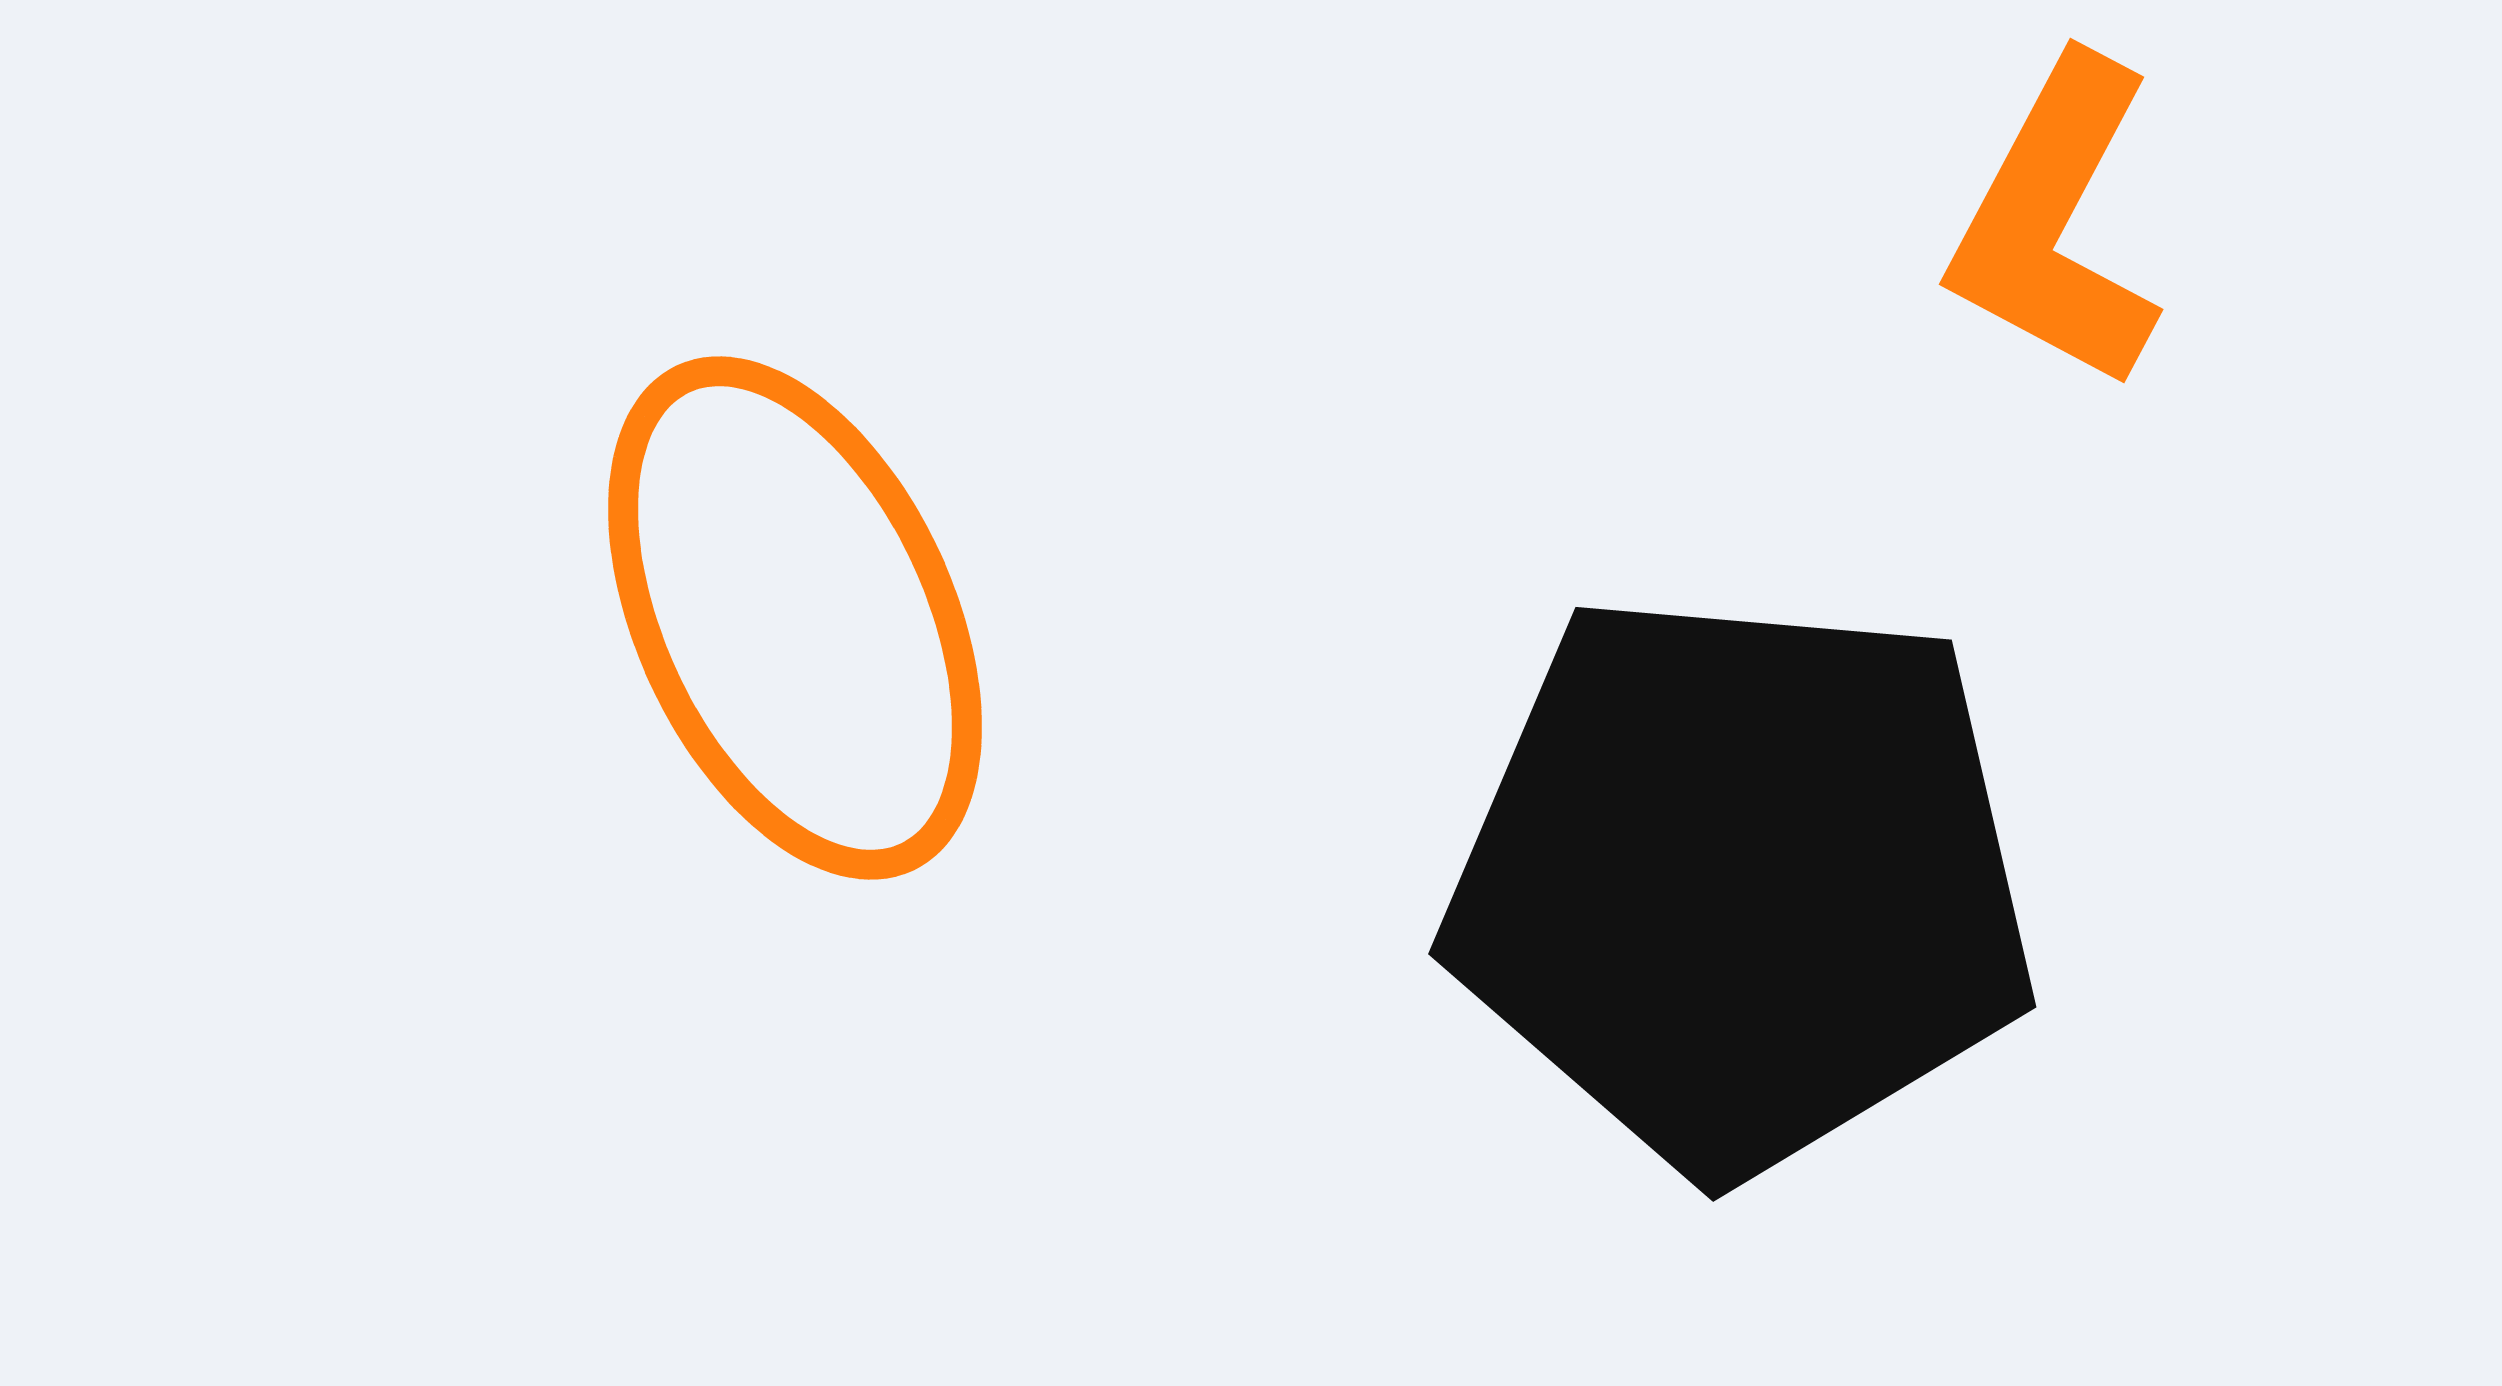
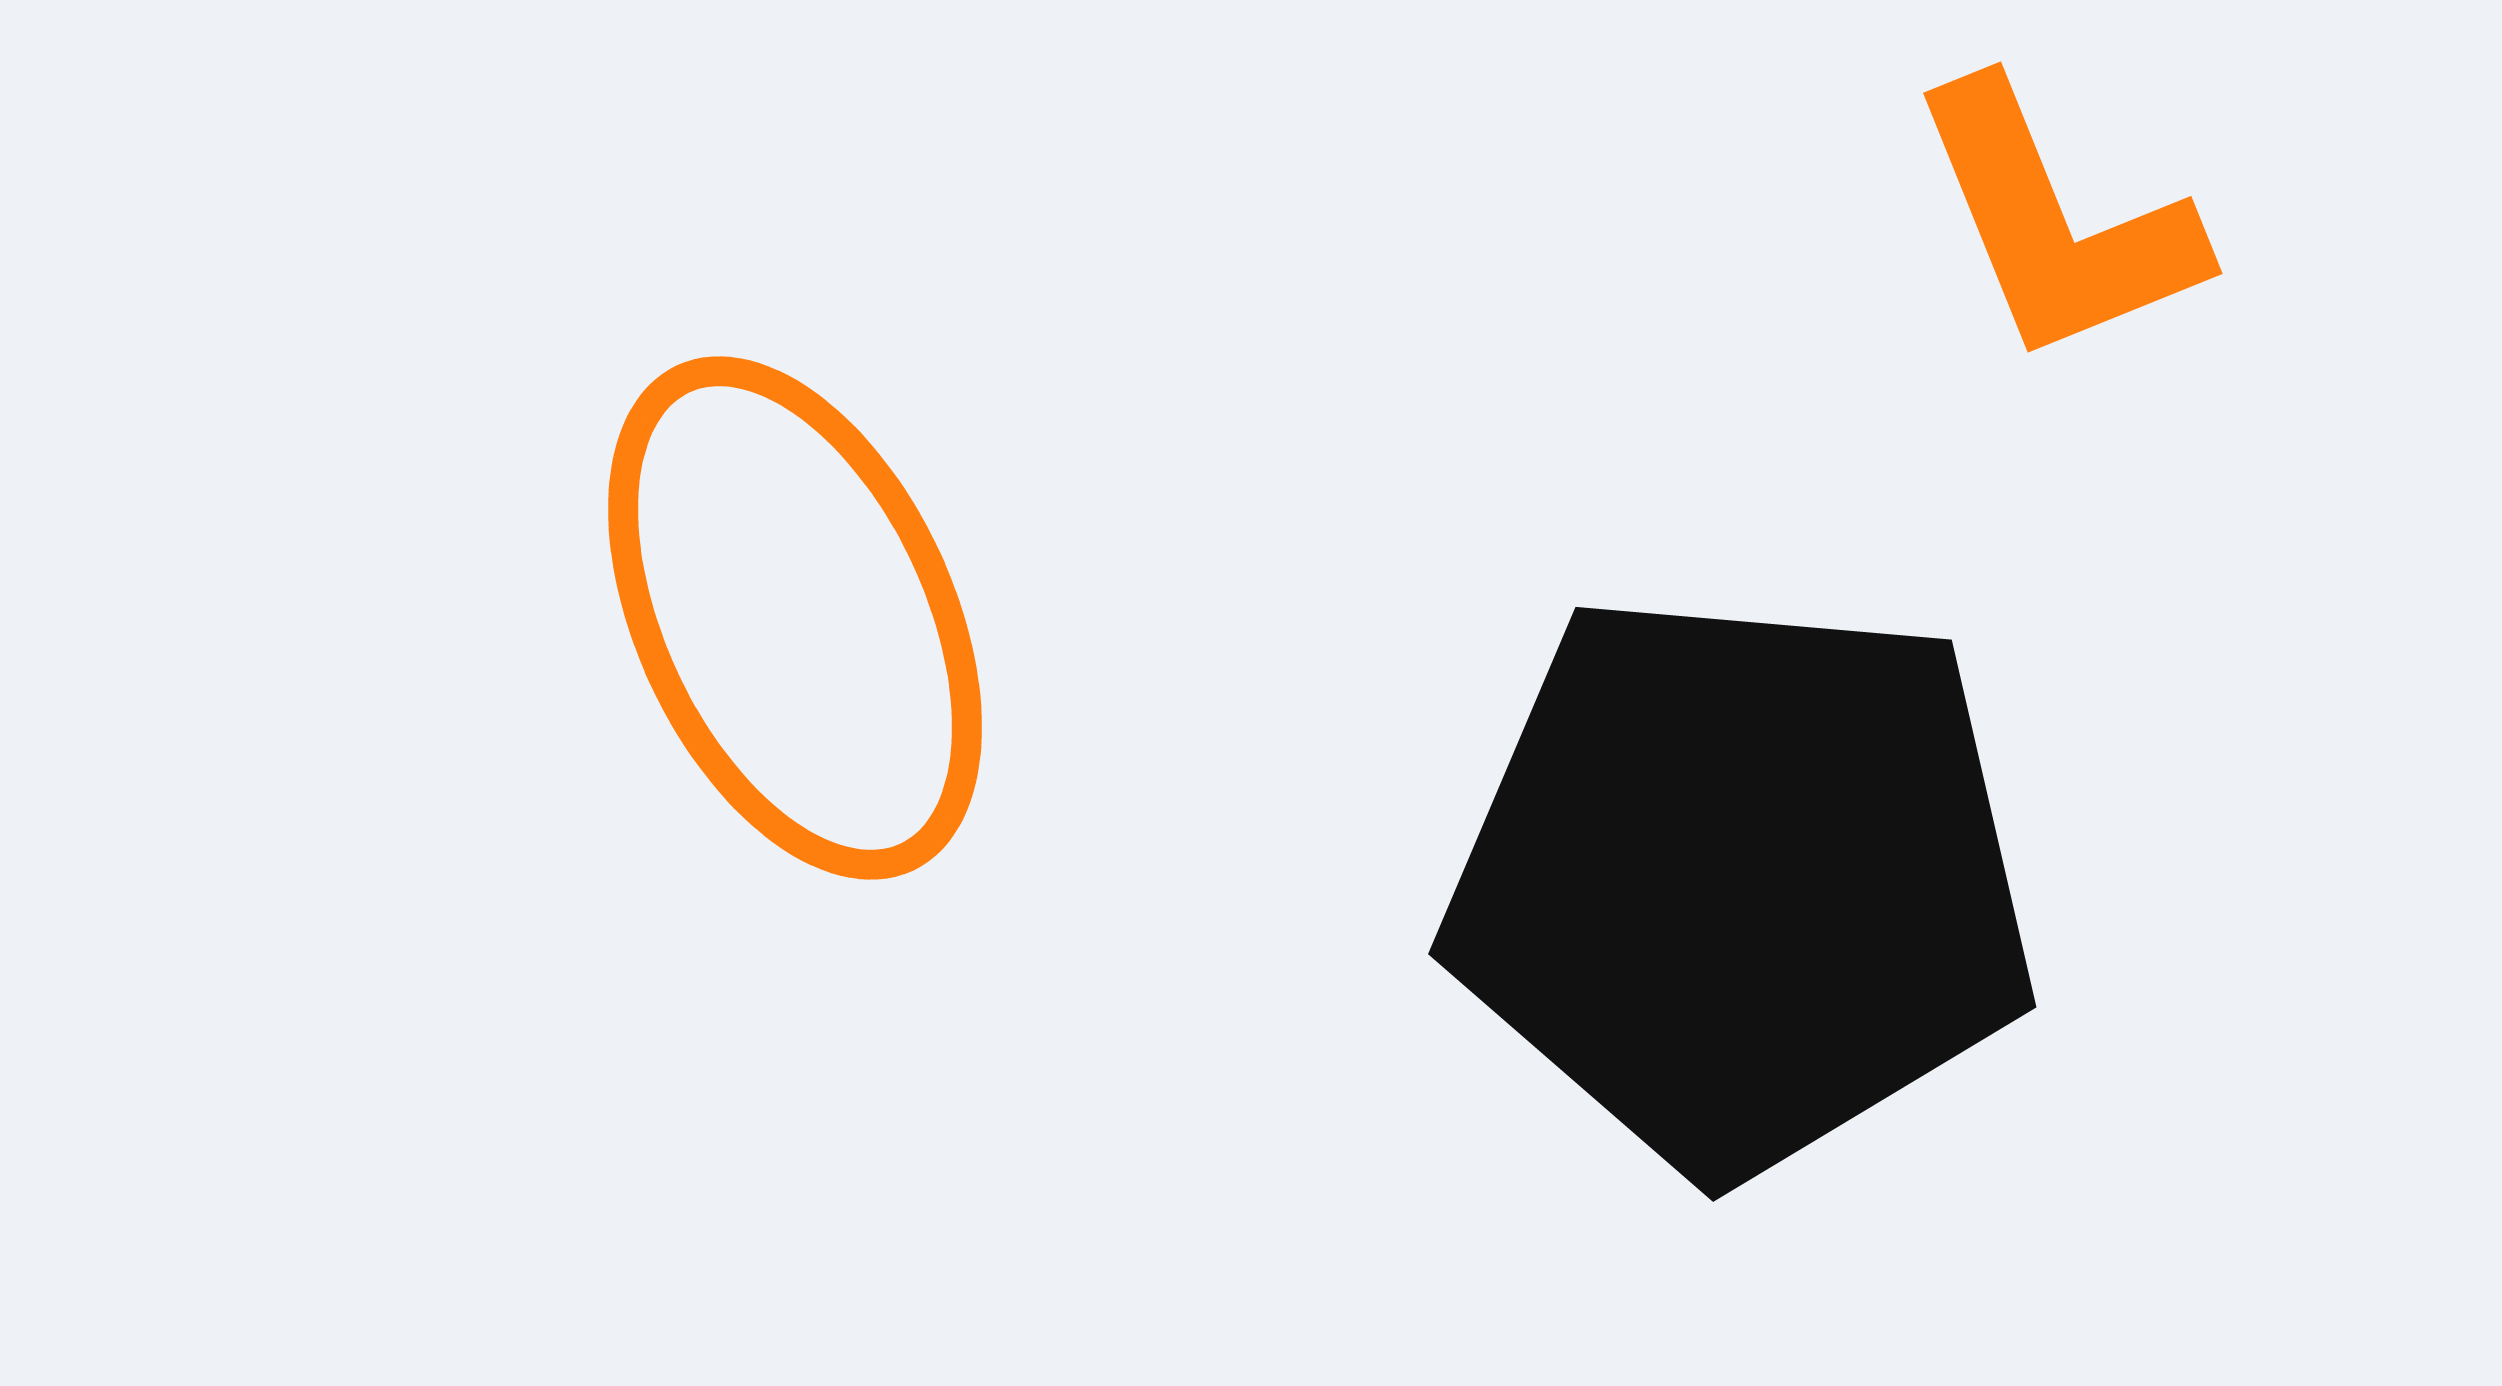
orange L-shape: rotated 50 degrees counterclockwise
